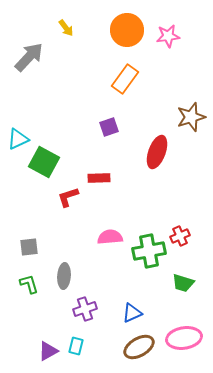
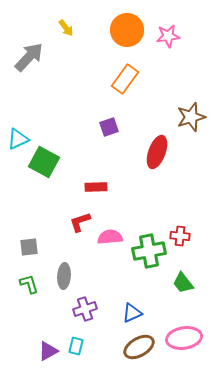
red rectangle: moved 3 px left, 9 px down
red L-shape: moved 12 px right, 25 px down
red cross: rotated 30 degrees clockwise
green trapezoid: rotated 35 degrees clockwise
